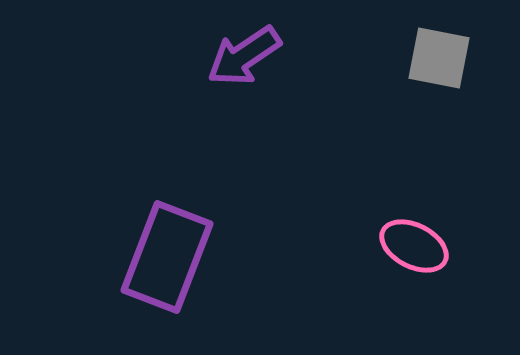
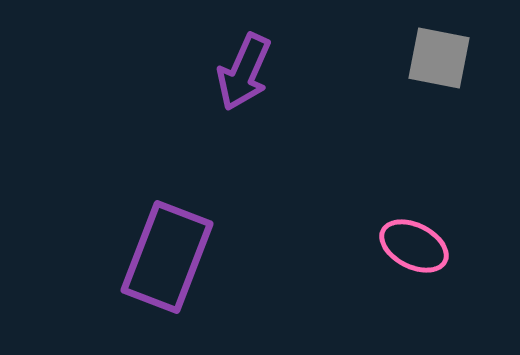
purple arrow: moved 16 px down; rotated 32 degrees counterclockwise
